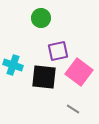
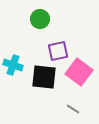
green circle: moved 1 px left, 1 px down
